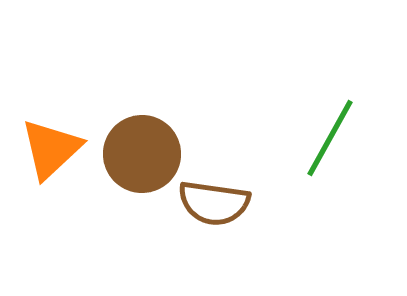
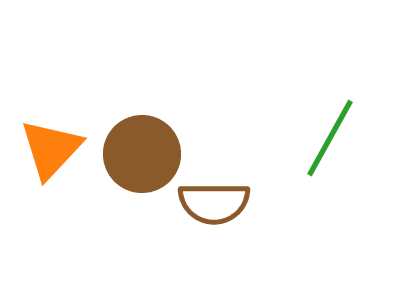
orange triangle: rotated 4 degrees counterclockwise
brown semicircle: rotated 8 degrees counterclockwise
